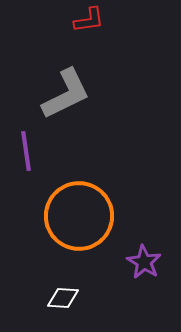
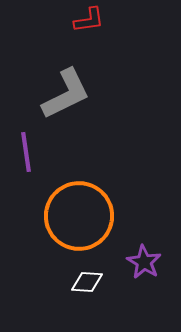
purple line: moved 1 px down
white diamond: moved 24 px right, 16 px up
